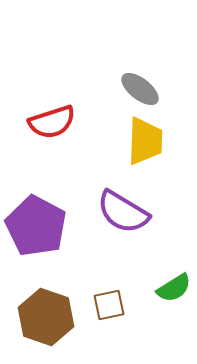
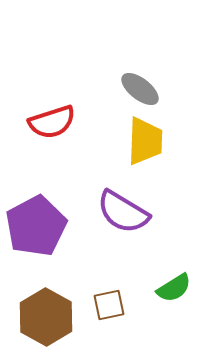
purple pentagon: rotated 16 degrees clockwise
brown hexagon: rotated 10 degrees clockwise
